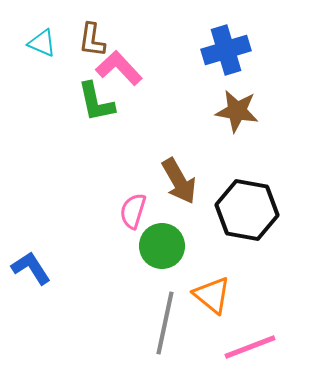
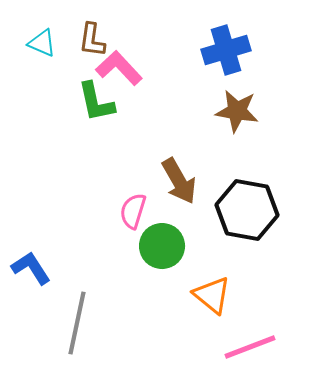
gray line: moved 88 px left
